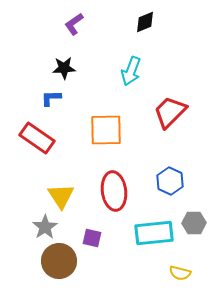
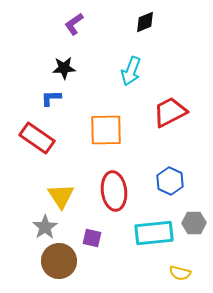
red trapezoid: rotated 18 degrees clockwise
